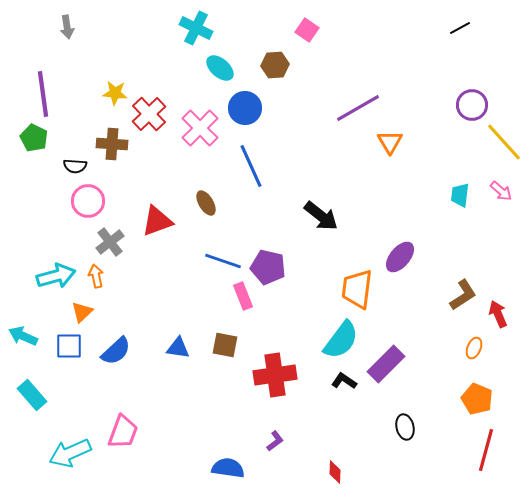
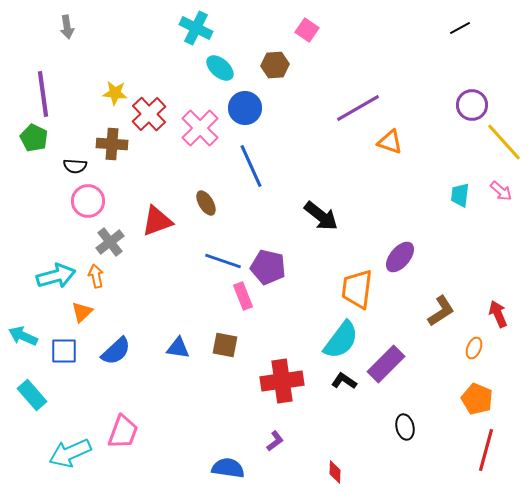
orange triangle at (390, 142): rotated 40 degrees counterclockwise
brown L-shape at (463, 295): moved 22 px left, 16 px down
blue square at (69, 346): moved 5 px left, 5 px down
red cross at (275, 375): moved 7 px right, 6 px down
